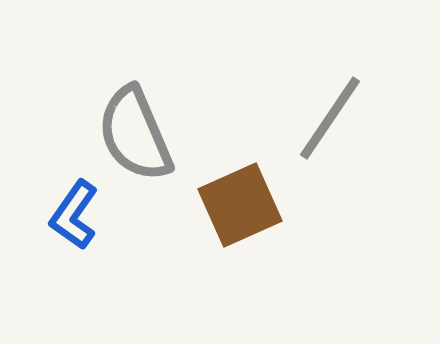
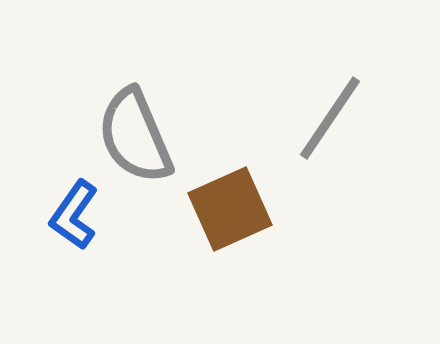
gray semicircle: moved 2 px down
brown square: moved 10 px left, 4 px down
